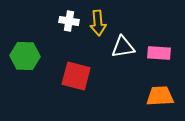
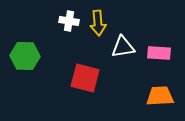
red square: moved 9 px right, 2 px down
